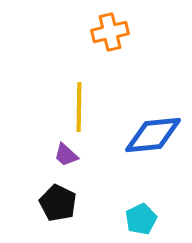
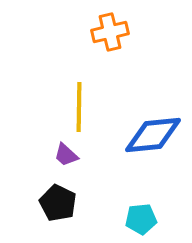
cyan pentagon: rotated 20 degrees clockwise
